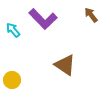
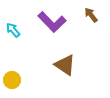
purple L-shape: moved 9 px right, 3 px down
